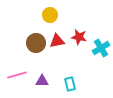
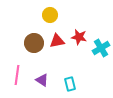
brown circle: moved 2 px left
pink line: rotated 66 degrees counterclockwise
purple triangle: moved 1 px up; rotated 32 degrees clockwise
